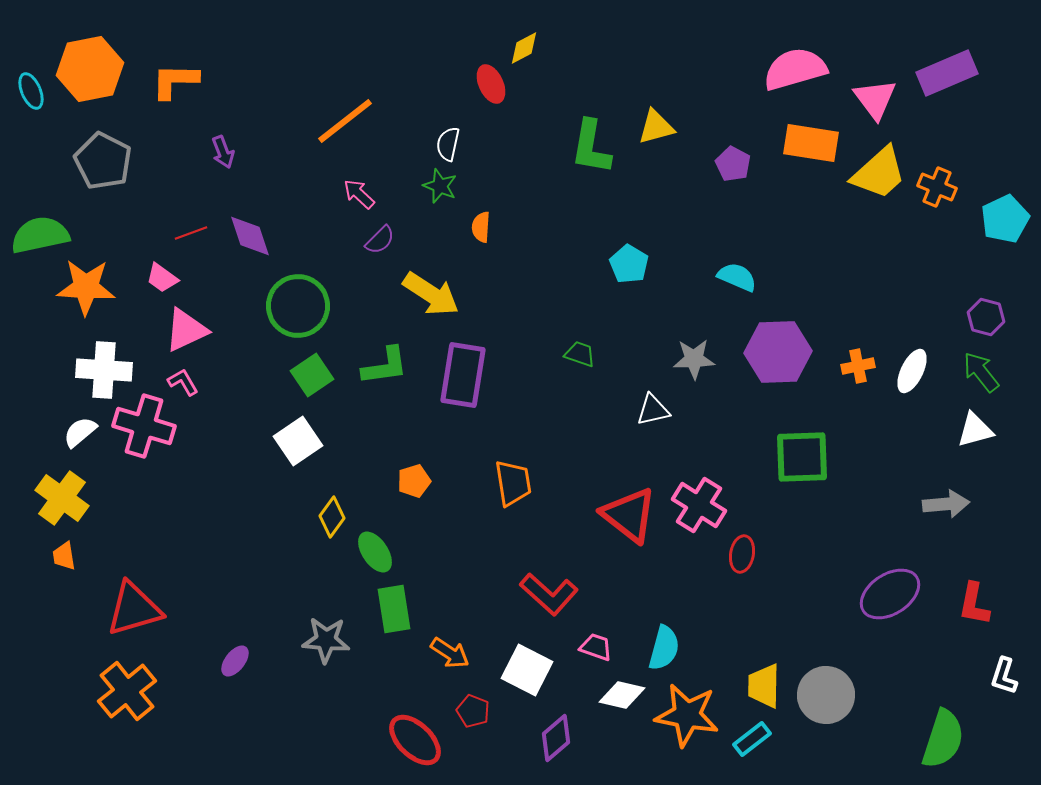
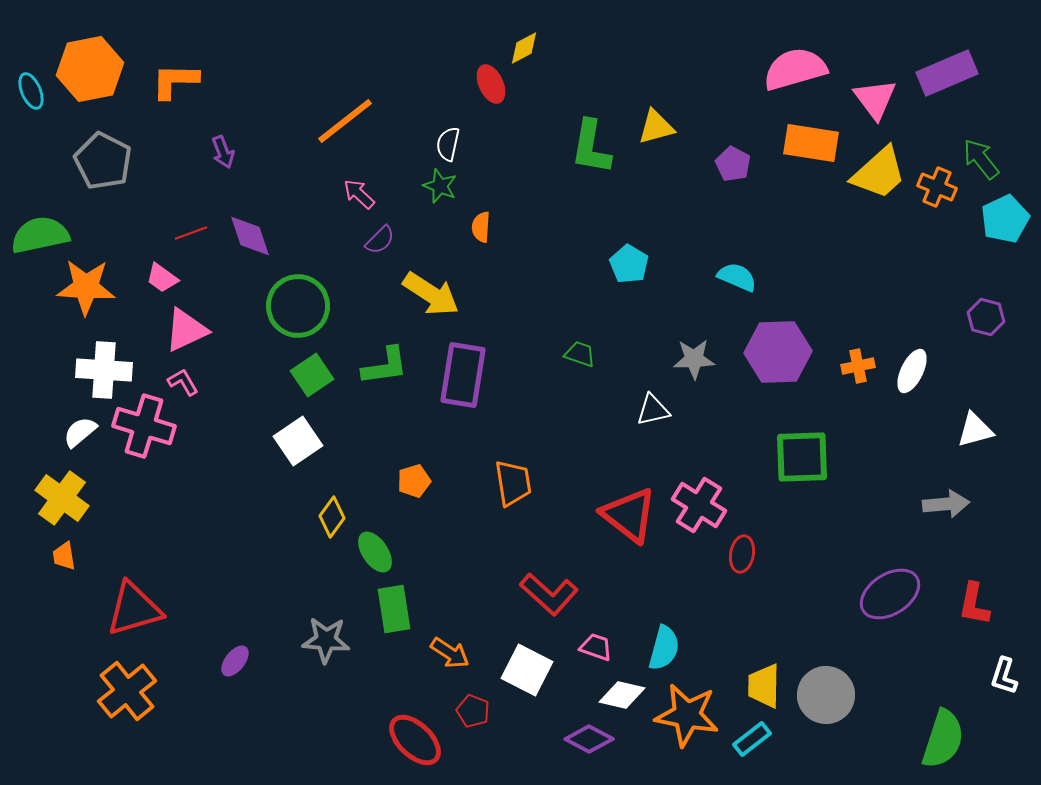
green arrow at (981, 372): moved 213 px up
purple diamond at (556, 738): moved 33 px right, 1 px down; rotated 69 degrees clockwise
